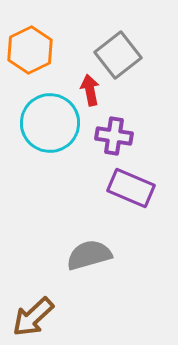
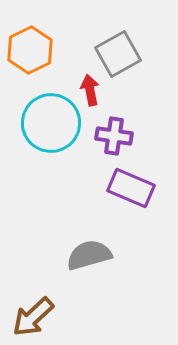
gray square: moved 1 px up; rotated 9 degrees clockwise
cyan circle: moved 1 px right
